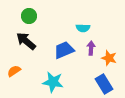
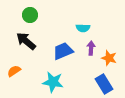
green circle: moved 1 px right, 1 px up
blue trapezoid: moved 1 px left, 1 px down
